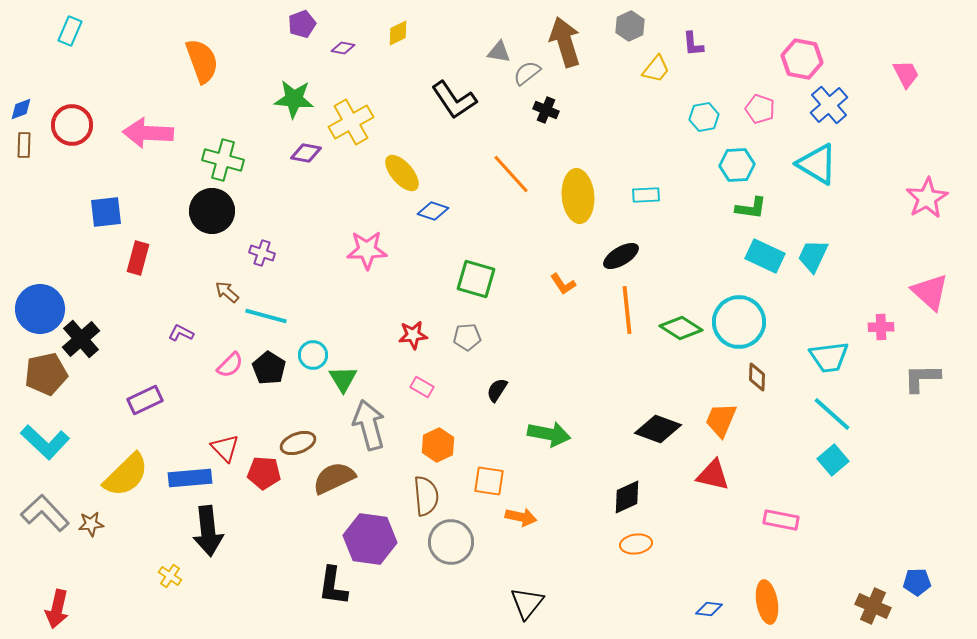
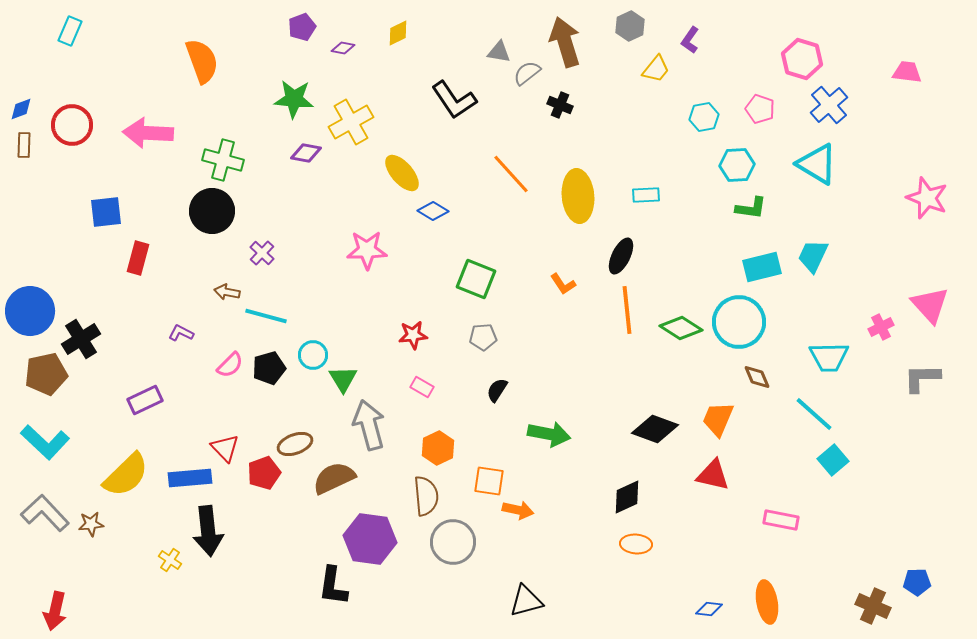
purple pentagon at (302, 24): moved 3 px down
purple L-shape at (693, 44): moved 3 px left, 4 px up; rotated 40 degrees clockwise
pink hexagon at (802, 59): rotated 6 degrees clockwise
pink trapezoid at (906, 74): moved 1 px right, 2 px up; rotated 56 degrees counterclockwise
black cross at (546, 110): moved 14 px right, 5 px up
pink star at (927, 198): rotated 21 degrees counterclockwise
blue diamond at (433, 211): rotated 12 degrees clockwise
purple cross at (262, 253): rotated 25 degrees clockwise
black ellipse at (621, 256): rotated 33 degrees counterclockwise
cyan rectangle at (765, 256): moved 3 px left, 11 px down; rotated 39 degrees counterclockwise
green square at (476, 279): rotated 6 degrees clockwise
brown arrow at (227, 292): rotated 30 degrees counterclockwise
pink triangle at (930, 292): moved 13 px down; rotated 6 degrees clockwise
blue circle at (40, 309): moved 10 px left, 2 px down
pink cross at (881, 327): rotated 25 degrees counterclockwise
gray pentagon at (467, 337): moved 16 px right
black cross at (81, 339): rotated 9 degrees clockwise
cyan trapezoid at (829, 357): rotated 6 degrees clockwise
black pentagon at (269, 368): rotated 24 degrees clockwise
brown diamond at (757, 377): rotated 24 degrees counterclockwise
cyan line at (832, 414): moved 18 px left
orange trapezoid at (721, 420): moved 3 px left, 1 px up
black diamond at (658, 429): moved 3 px left
brown ellipse at (298, 443): moved 3 px left, 1 px down
orange hexagon at (438, 445): moved 3 px down
red pentagon at (264, 473): rotated 24 degrees counterclockwise
orange arrow at (521, 517): moved 3 px left, 7 px up
gray circle at (451, 542): moved 2 px right
orange ellipse at (636, 544): rotated 12 degrees clockwise
yellow cross at (170, 576): moved 16 px up
black triangle at (527, 603): moved 1 px left, 2 px up; rotated 36 degrees clockwise
red arrow at (57, 609): moved 2 px left, 2 px down
